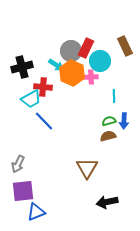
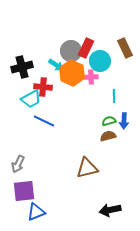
brown rectangle: moved 2 px down
blue line: rotated 20 degrees counterclockwise
brown triangle: rotated 45 degrees clockwise
purple square: moved 1 px right
black arrow: moved 3 px right, 8 px down
